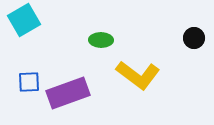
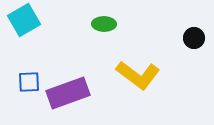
green ellipse: moved 3 px right, 16 px up
